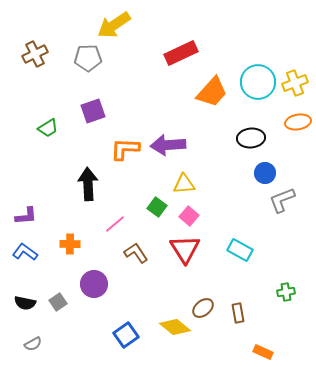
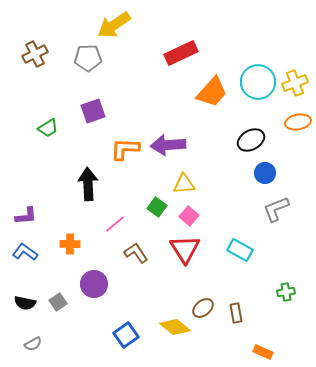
black ellipse: moved 2 px down; rotated 24 degrees counterclockwise
gray L-shape: moved 6 px left, 9 px down
brown rectangle: moved 2 px left
